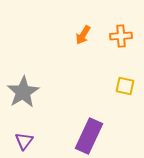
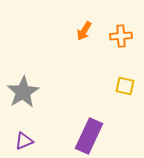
orange arrow: moved 1 px right, 4 px up
purple triangle: rotated 30 degrees clockwise
